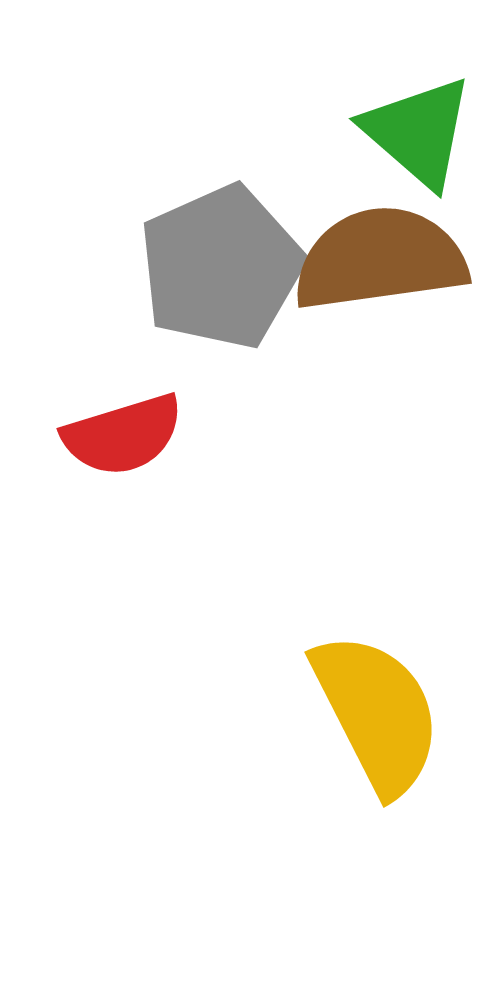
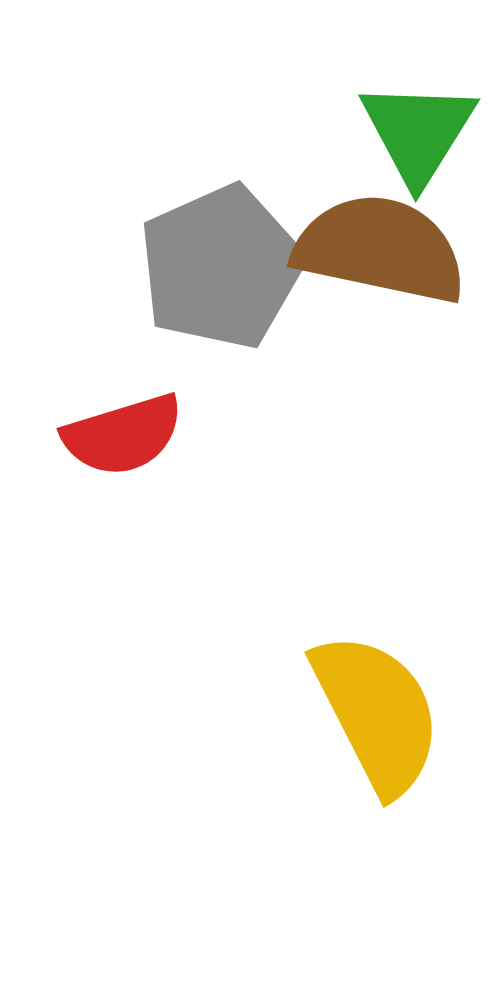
green triangle: rotated 21 degrees clockwise
brown semicircle: moved 10 px up; rotated 20 degrees clockwise
